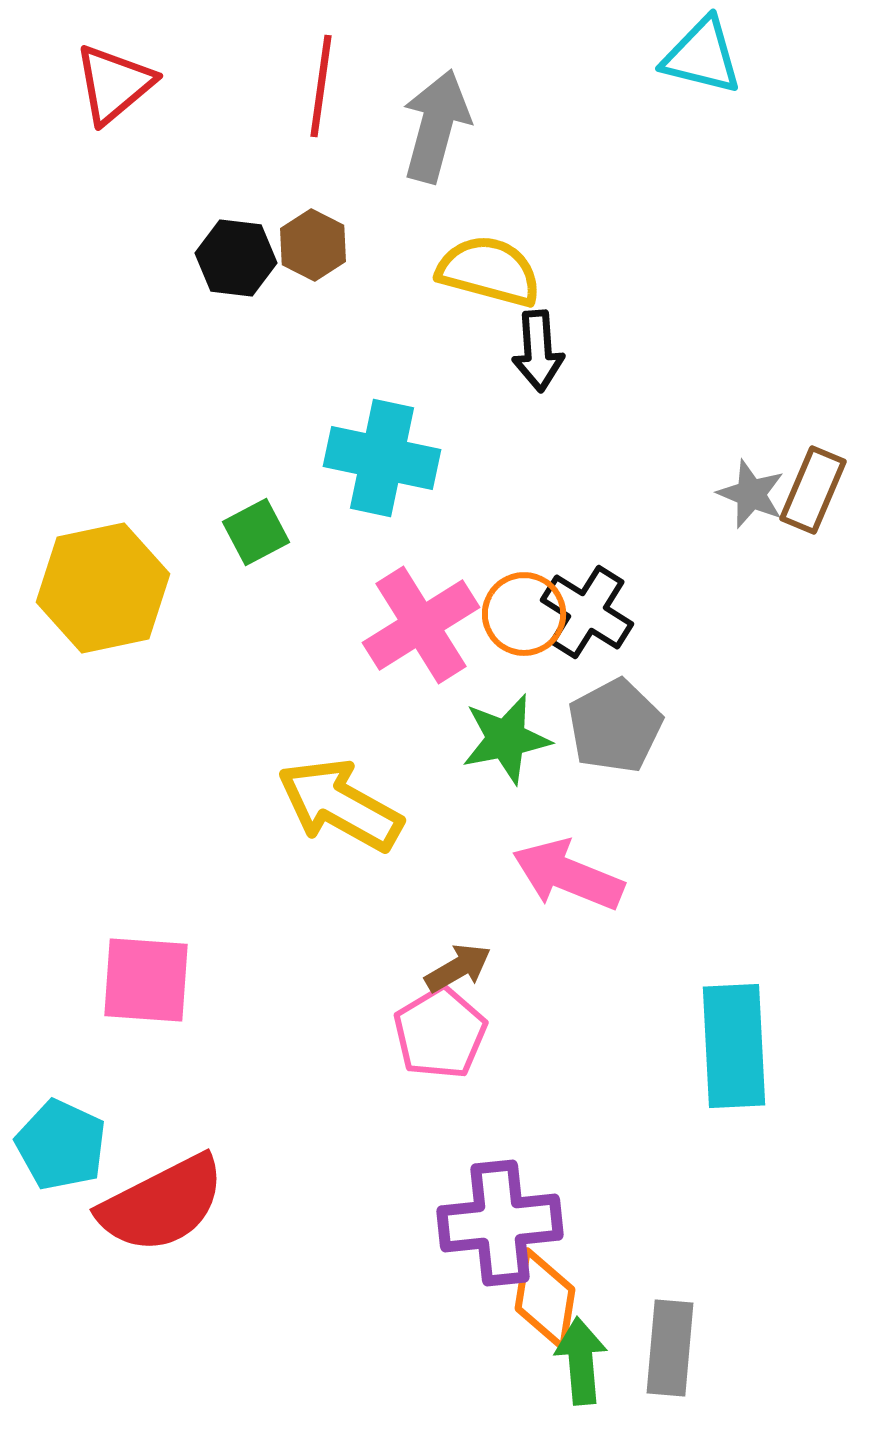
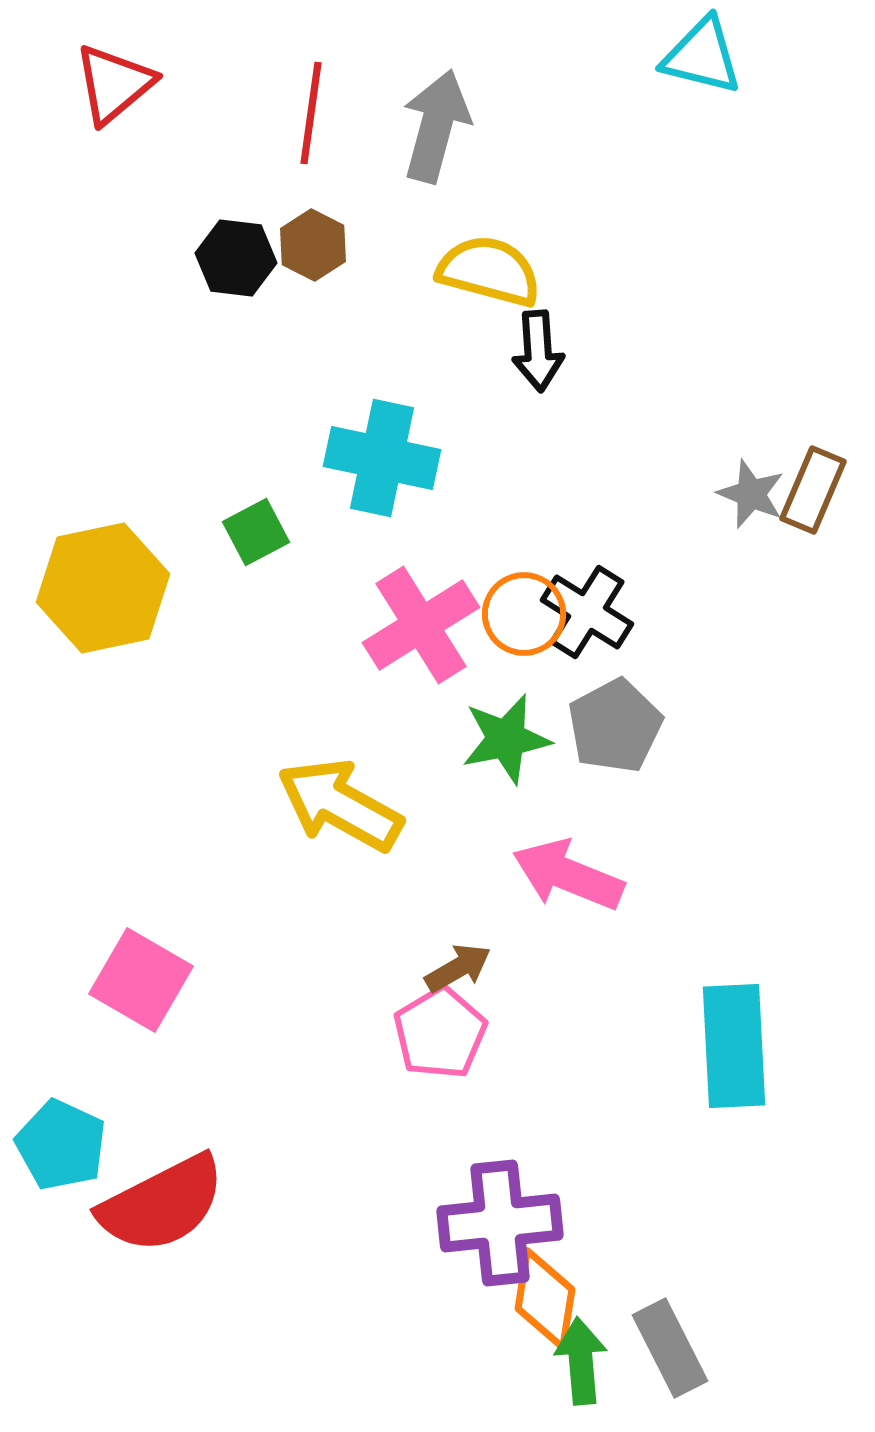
red line: moved 10 px left, 27 px down
pink square: moved 5 px left; rotated 26 degrees clockwise
gray rectangle: rotated 32 degrees counterclockwise
